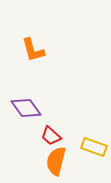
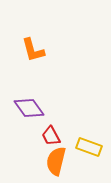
purple diamond: moved 3 px right
red trapezoid: rotated 20 degrees clockwise
yellow rectangle: moved 5 px left
